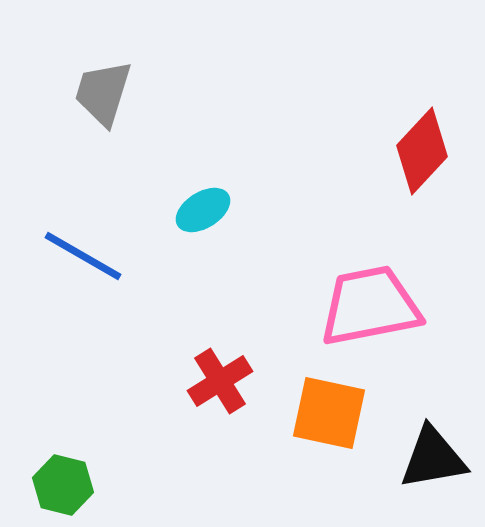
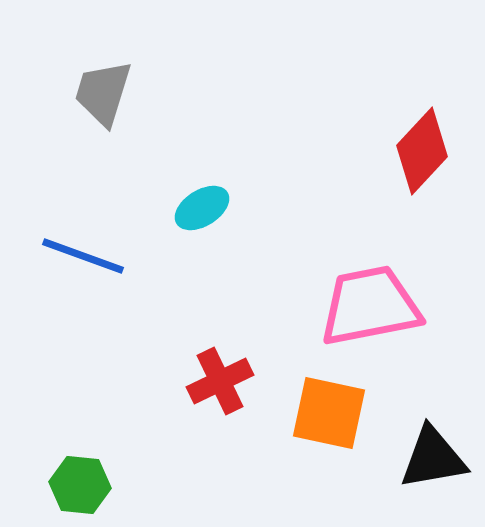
cyan ellipse: moved 1 px left, 2 px up
blue line: rotated 10 degrees counterclockwise
red cross: rotated 6 degrees clockwise
green hexagon: moved 17 px right; rotated 8 degrees counterclockwise
